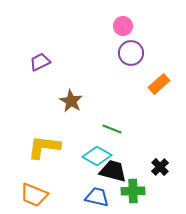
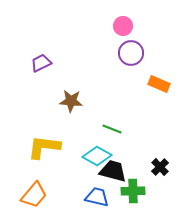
purple trapezoid: moved 1 px right, 1 px down
orange rectangle: rotated 65 degrees clockwise
brown star: rotated 25 degrees counterclockwise
orange trapezoid: rotated 72 degrees counterclockwise
